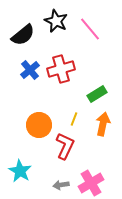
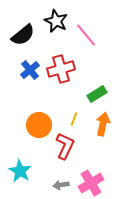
pink line: moved 4 px left, 6 px down
